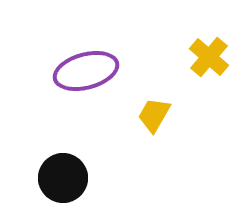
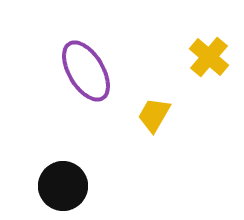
purple ellipse: rotated 74 degrees clockwise
black circle: moved 8 px down
